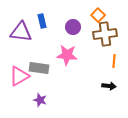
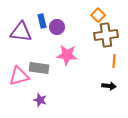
purple circle: moved 16 px left
brown cross: moved 1 px right, 1 px down
pink triangle: rotated 15 degrees clockwise
